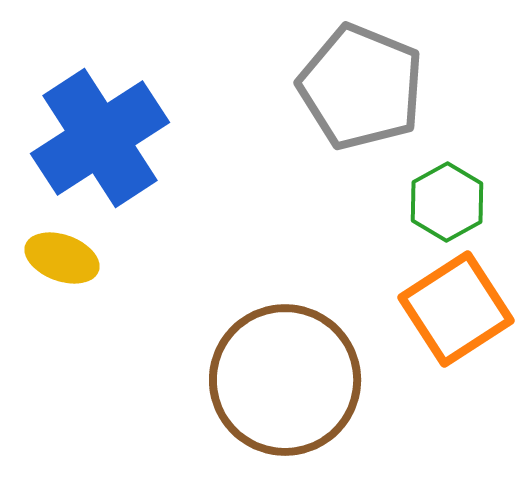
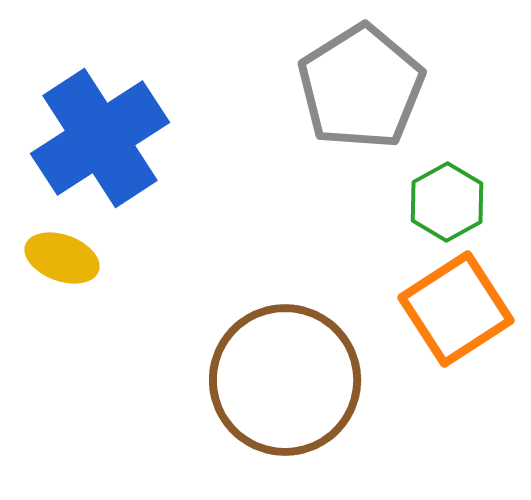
gray pentagon: rotated 18 degrees clockwise
